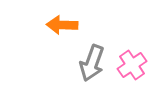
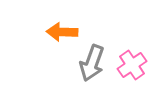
orange arrow: moved 7 px down
